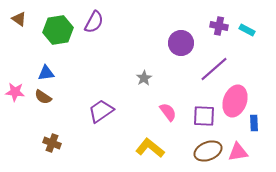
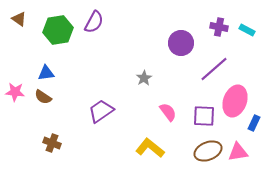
purple cross: moved 1 px down
blue rectangle: rotated 28 degrees clockwise
